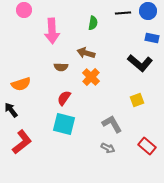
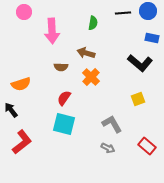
pink circle: moved 2 px down
yellow square: moved 1 px right, 1 px up
